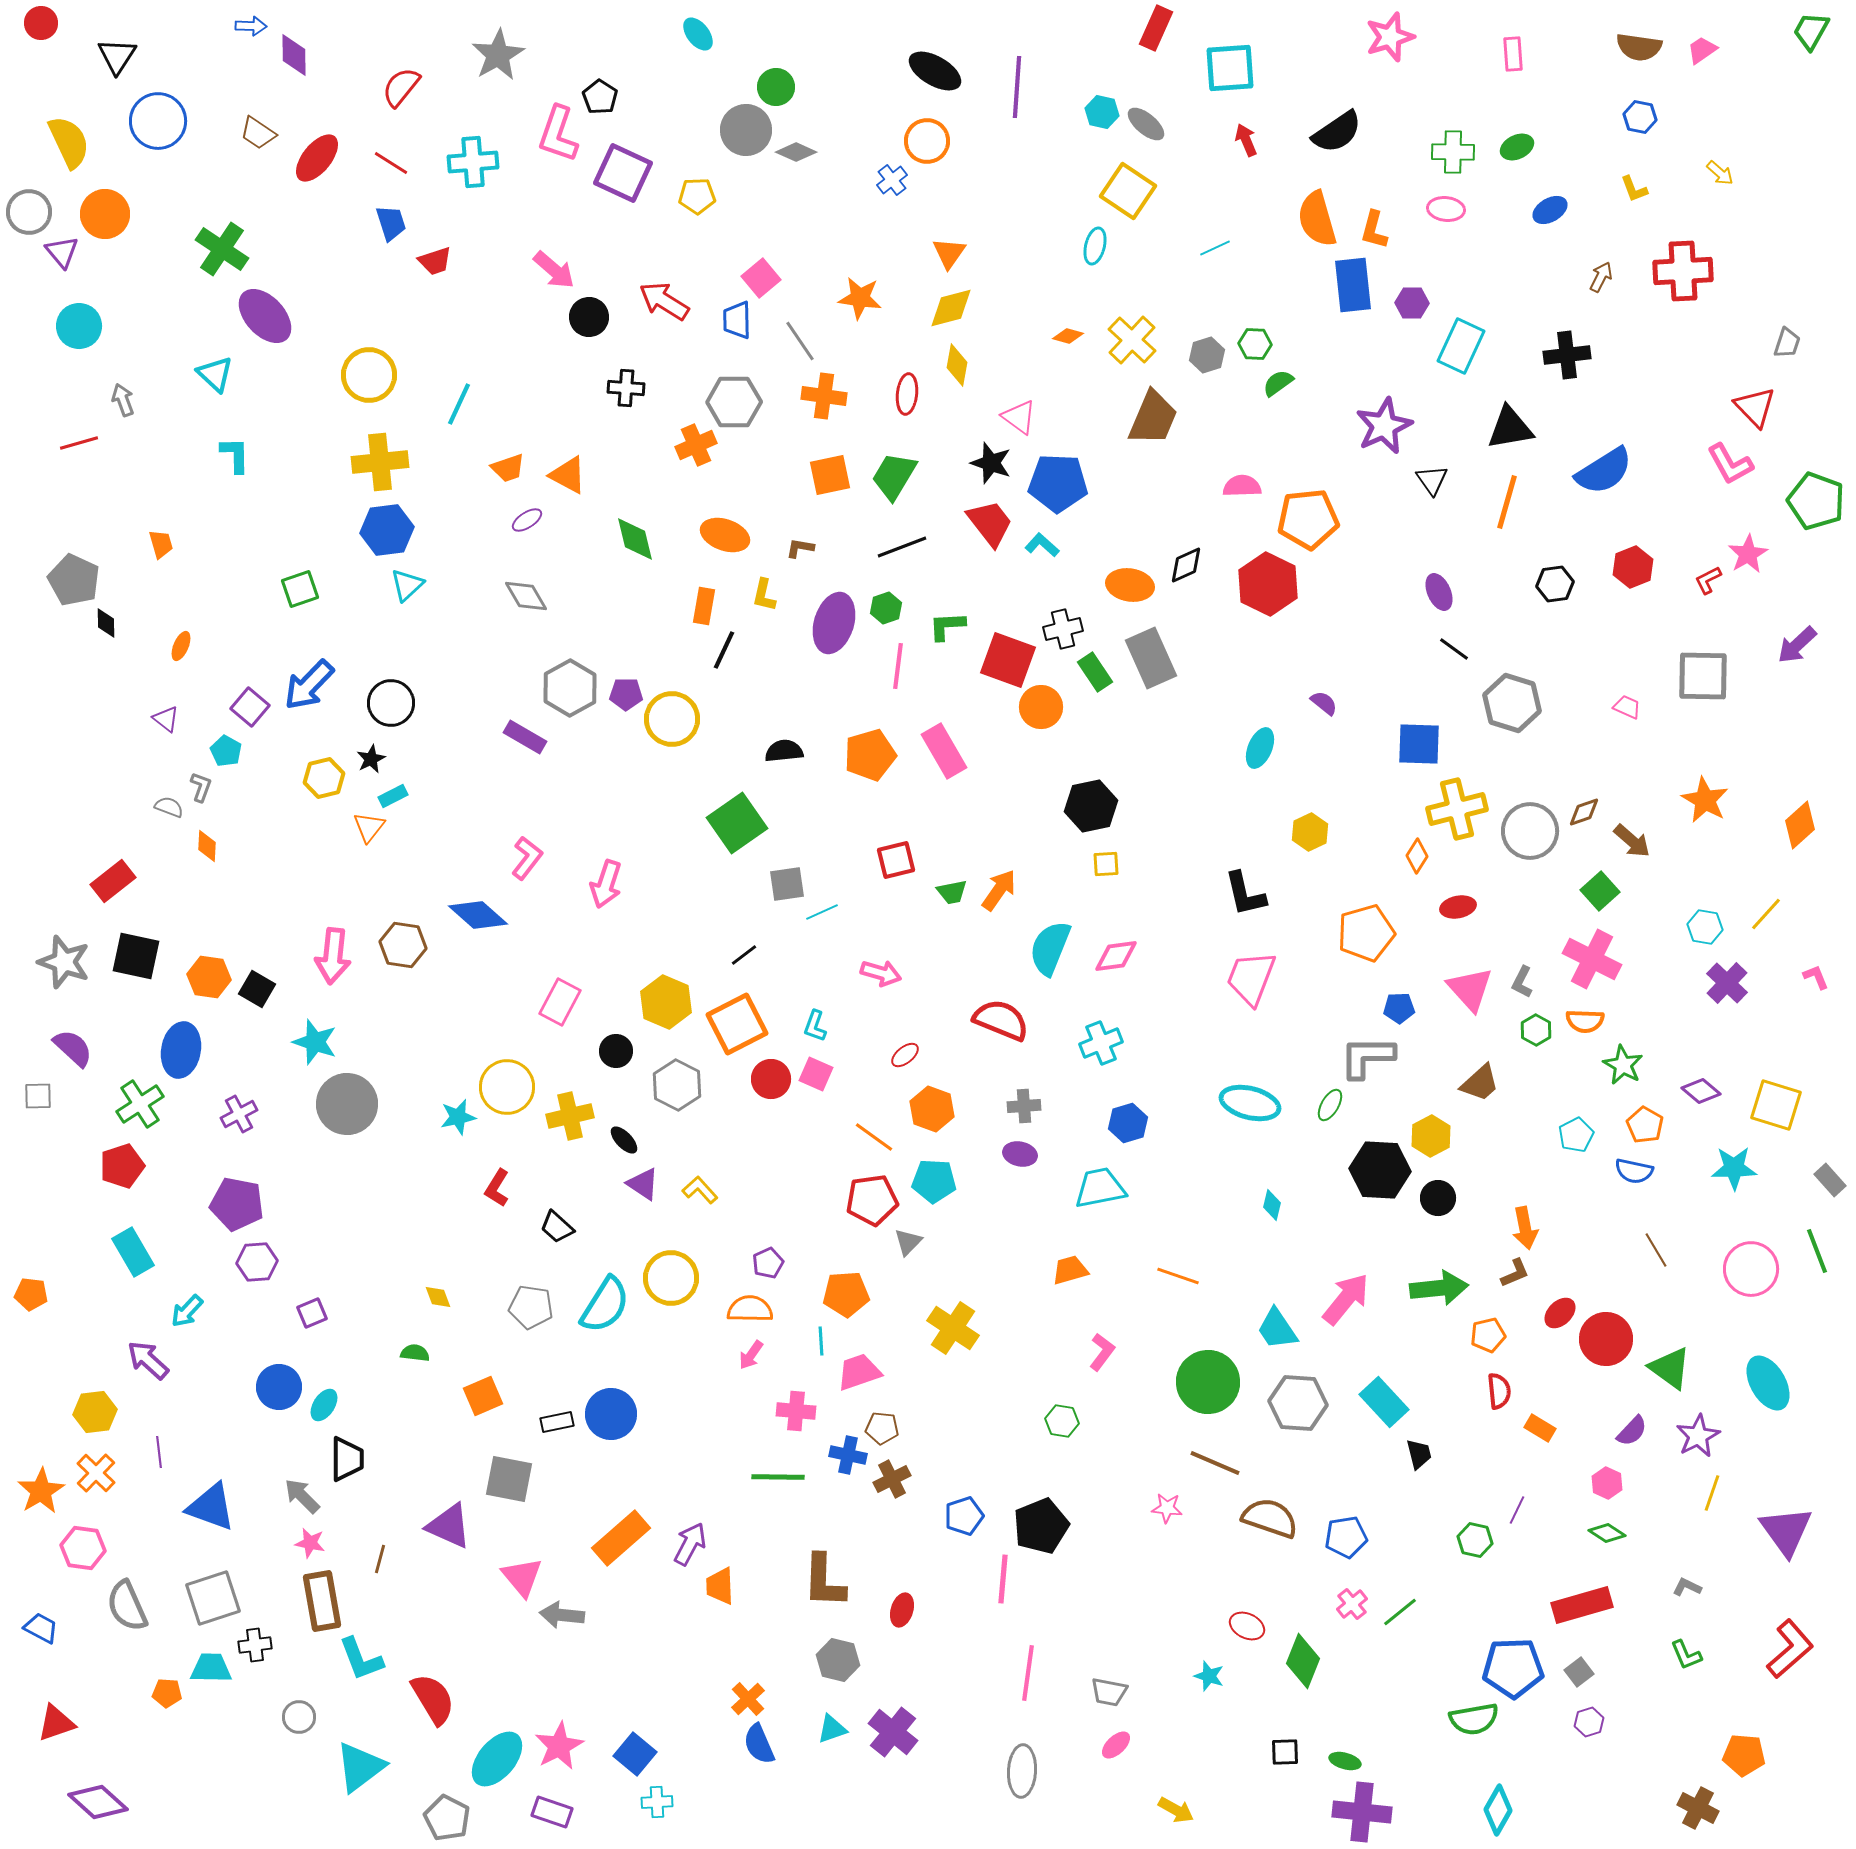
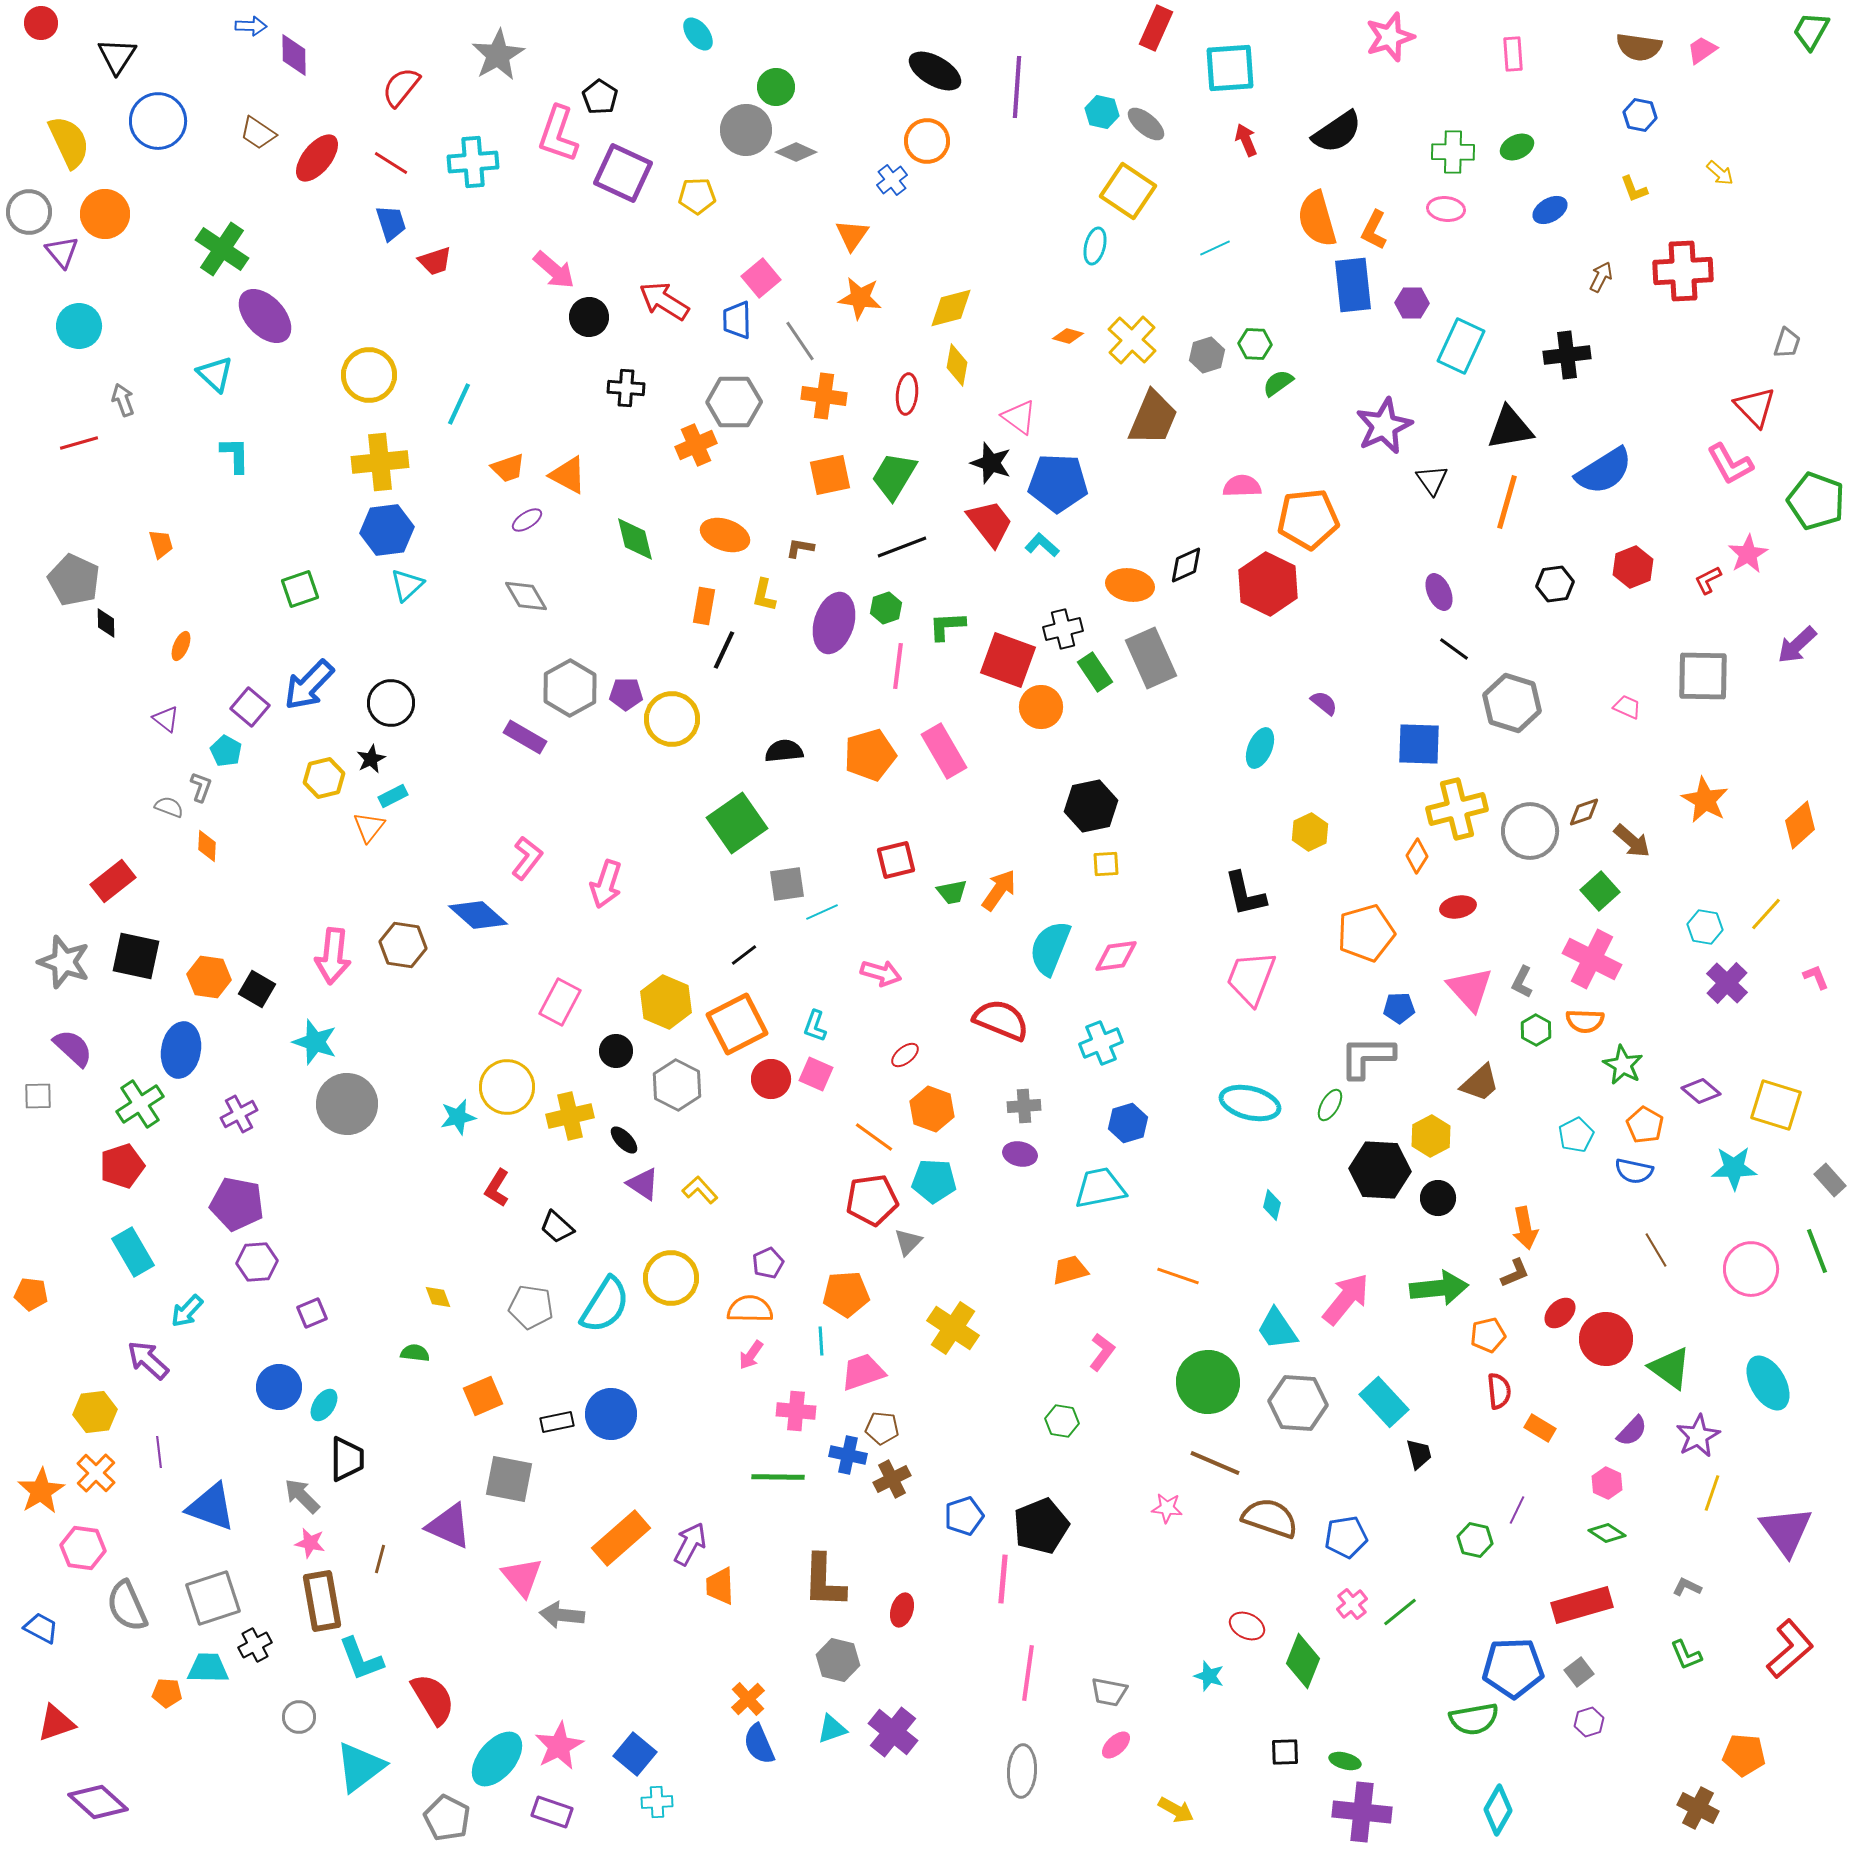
blue hexagon at (1640, 117): moved 2 px up
orange L-shape at (1374, 230): rotated 12 degrees clockwise
orange triangle at (949, 253): moved 97 px left, 18 px up
pink trapezoid at (859, 1372): moved 4 px right
black cross at (255, 1645): rotated 20 degrees counterclockwise
cyan trapezoid at (211, 1668): moved 3 px left
